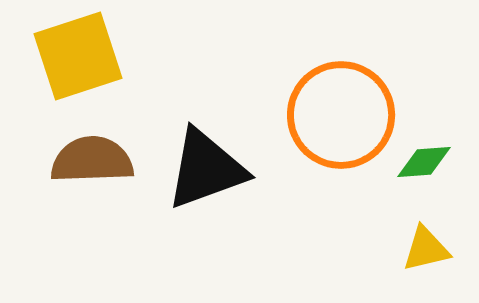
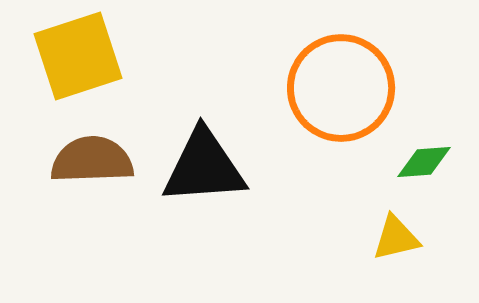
orange circle: moved 27 px up
black triangle: moved 2 px left, 2 px up; rotated 16 degrees clockwise
yellow triangle: moved 30 px left, 11 px up
